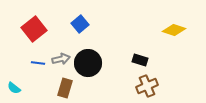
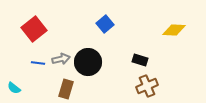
blue square: moved 25 px right
yellow diamond: rotated 15 degrees counterclockwise
black circle: moved 1 px up
brown rectangle: moved 1 px right, 1 px down
